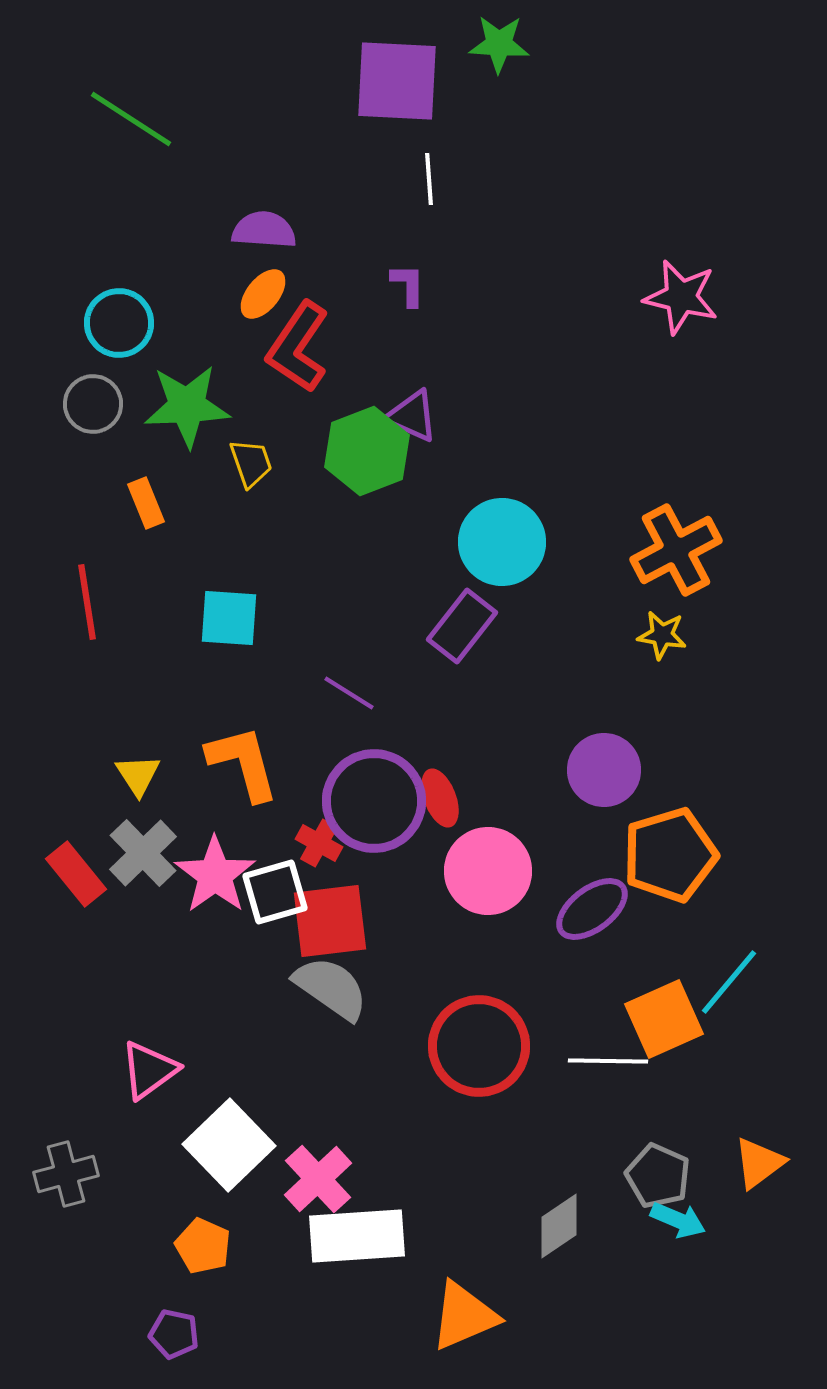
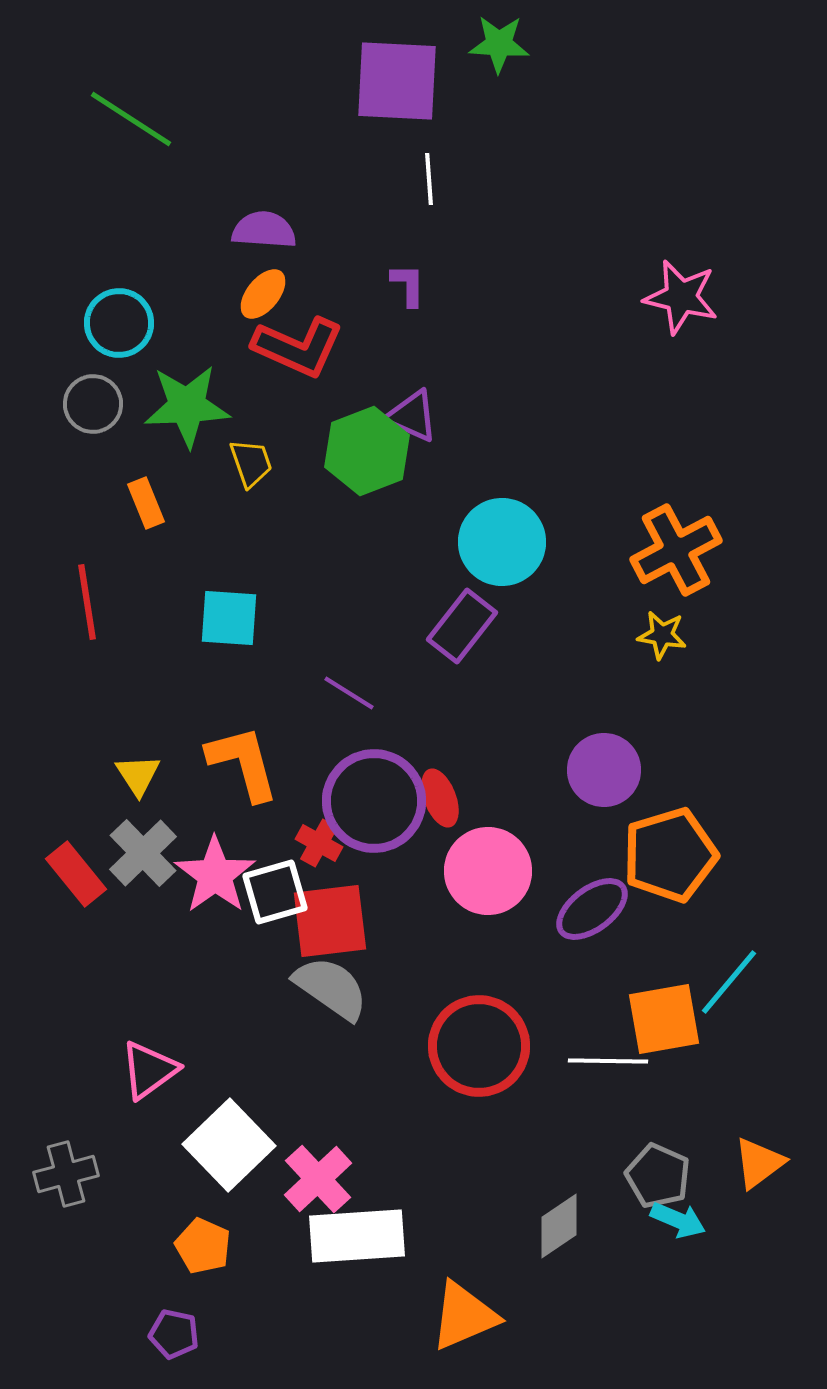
red L-shape at (298, 347): rotated 100 degrees counterclockwise
orange square at (664, 1019): rotated 14 degrees clockwise
